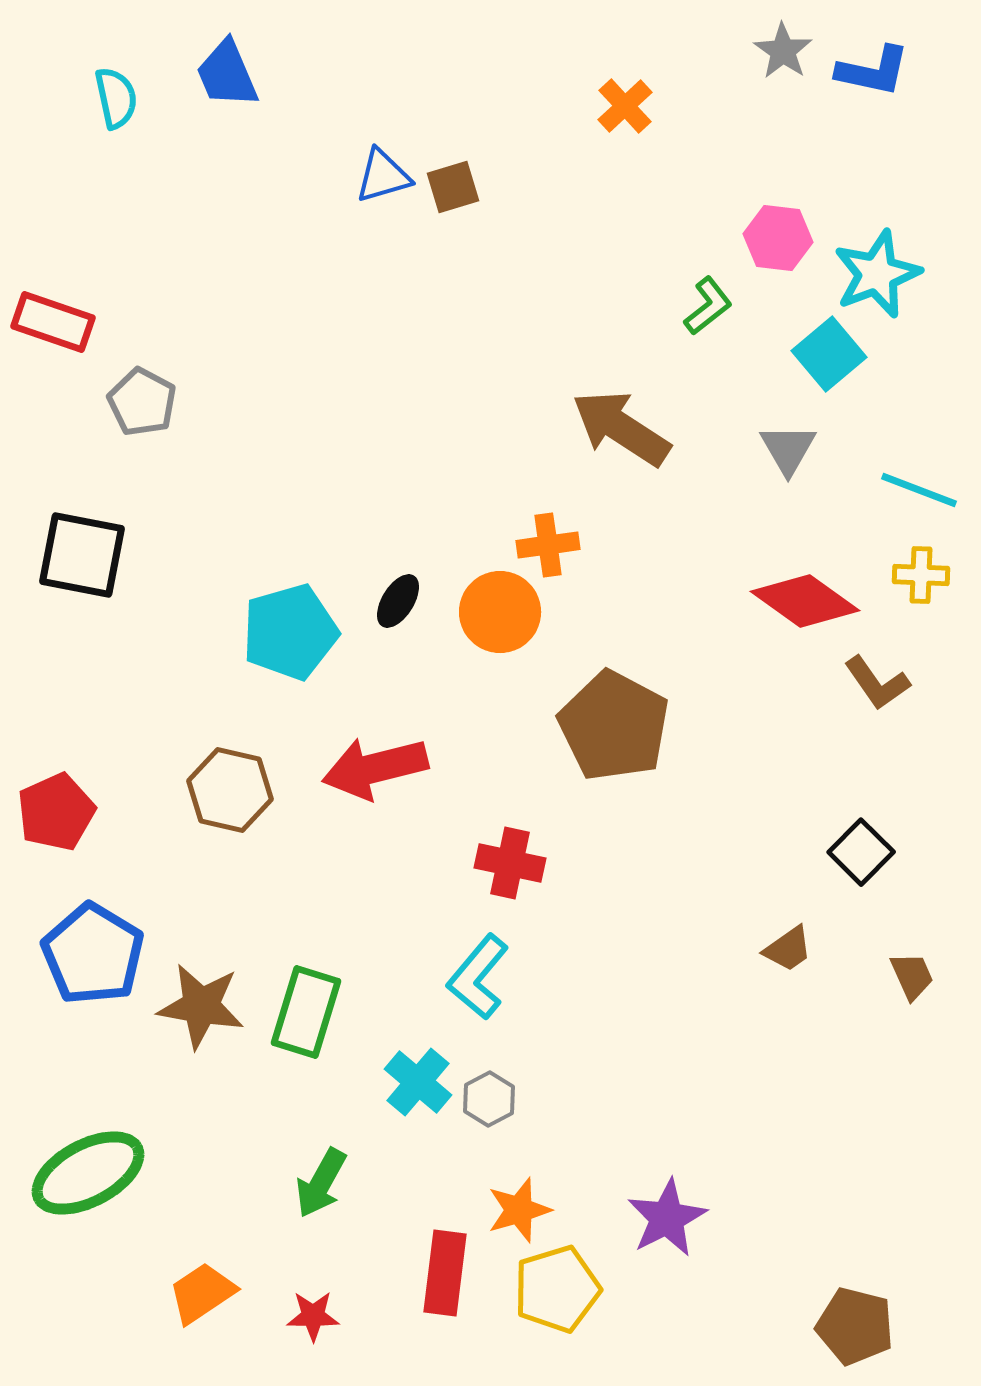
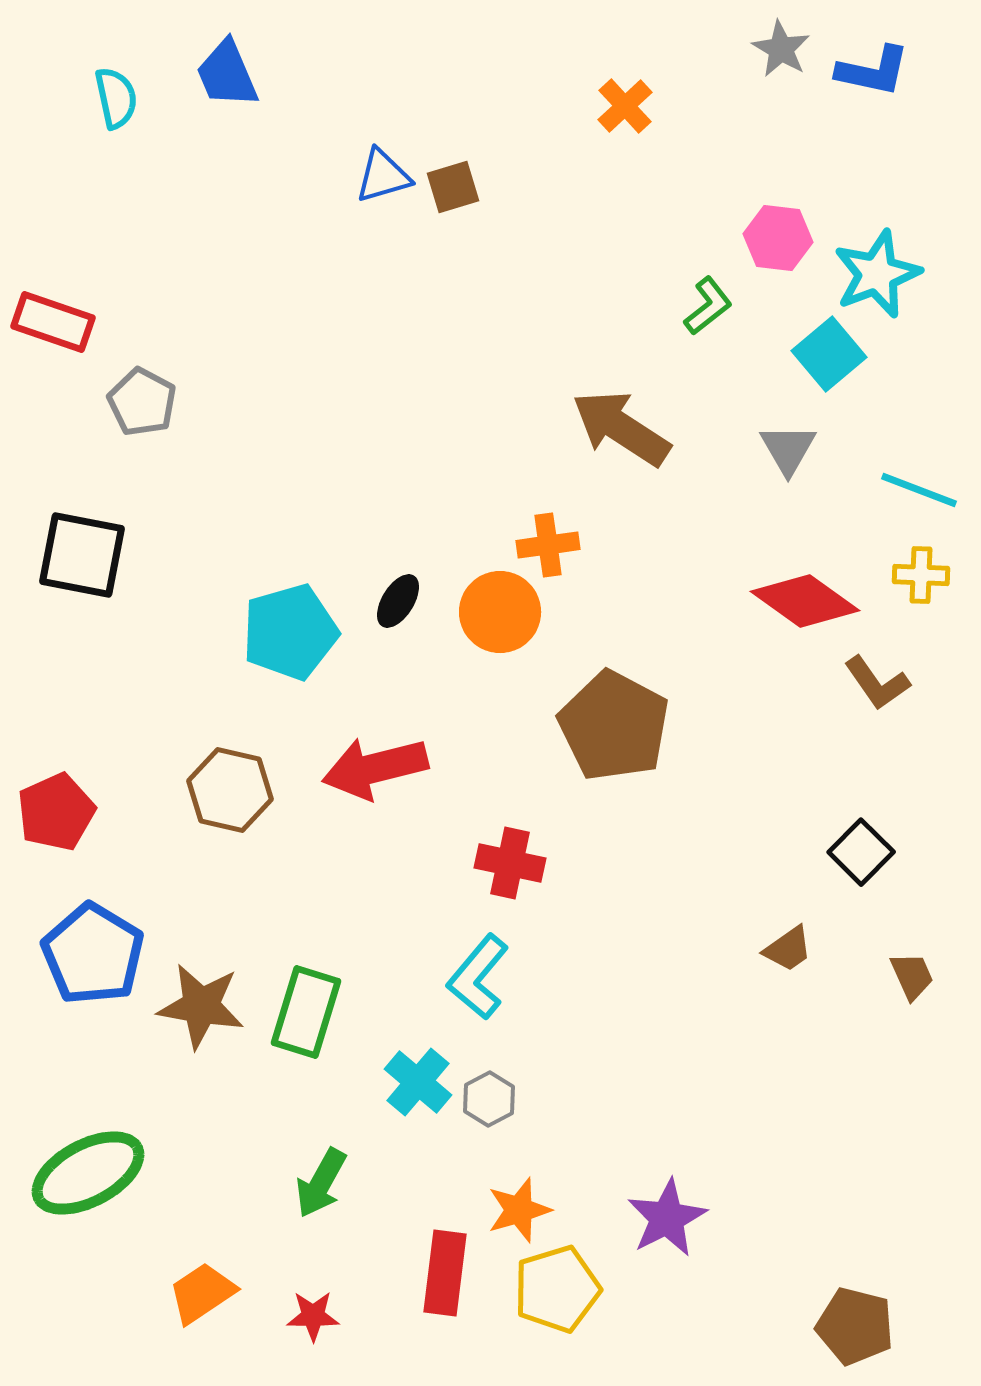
gray star at (783, 51): moved 2 px left, 2 px up; rotated 4 degrees counterclockwise
